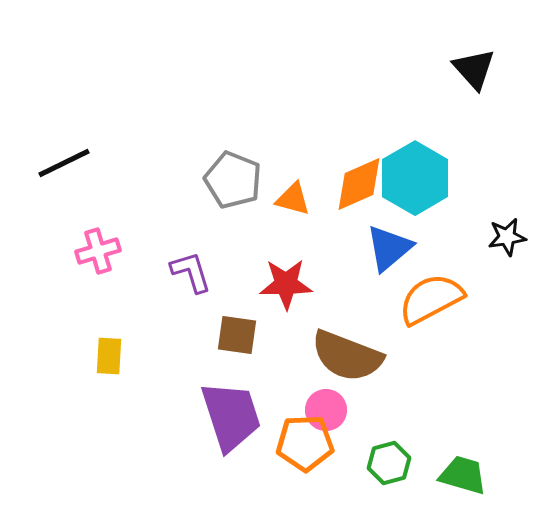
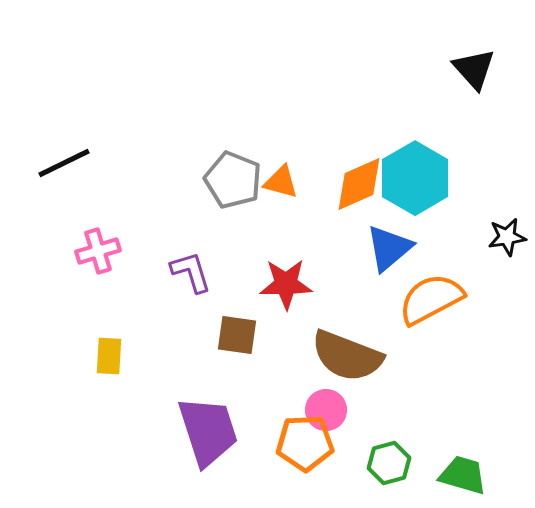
orange triangle: moved 12 px left, 17 px up
purple trapezoid: moved 23 px left, 15 px down
